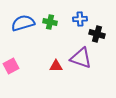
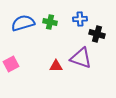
pink square: moved 2 px up
